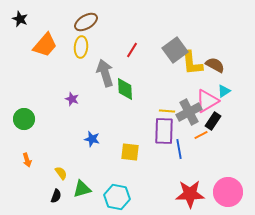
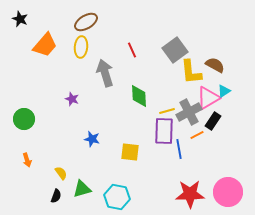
red line: rotated 56 degrees counterclockwise
yellow L-shape: moved 1 px left, 9 px down
green diamond: moved 14 px right, 7 px down
pink triangle: moved 1 px right, 3 px up
yellow line: rotated 21 degrees counterclockwise
orange line: moved 4 px left
